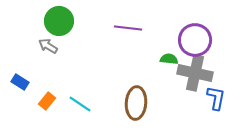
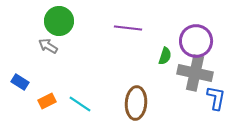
purple circle: moved 1 px right, 1 px down
green semicircle: moved 4 px left, 3 px up; rotated 102 degrees clockwise
orange rectangle: rotated 24 degrees clockwise
